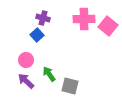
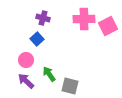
pink square: rotated 24 degrees clockwise
blue square: moved 4 px down
